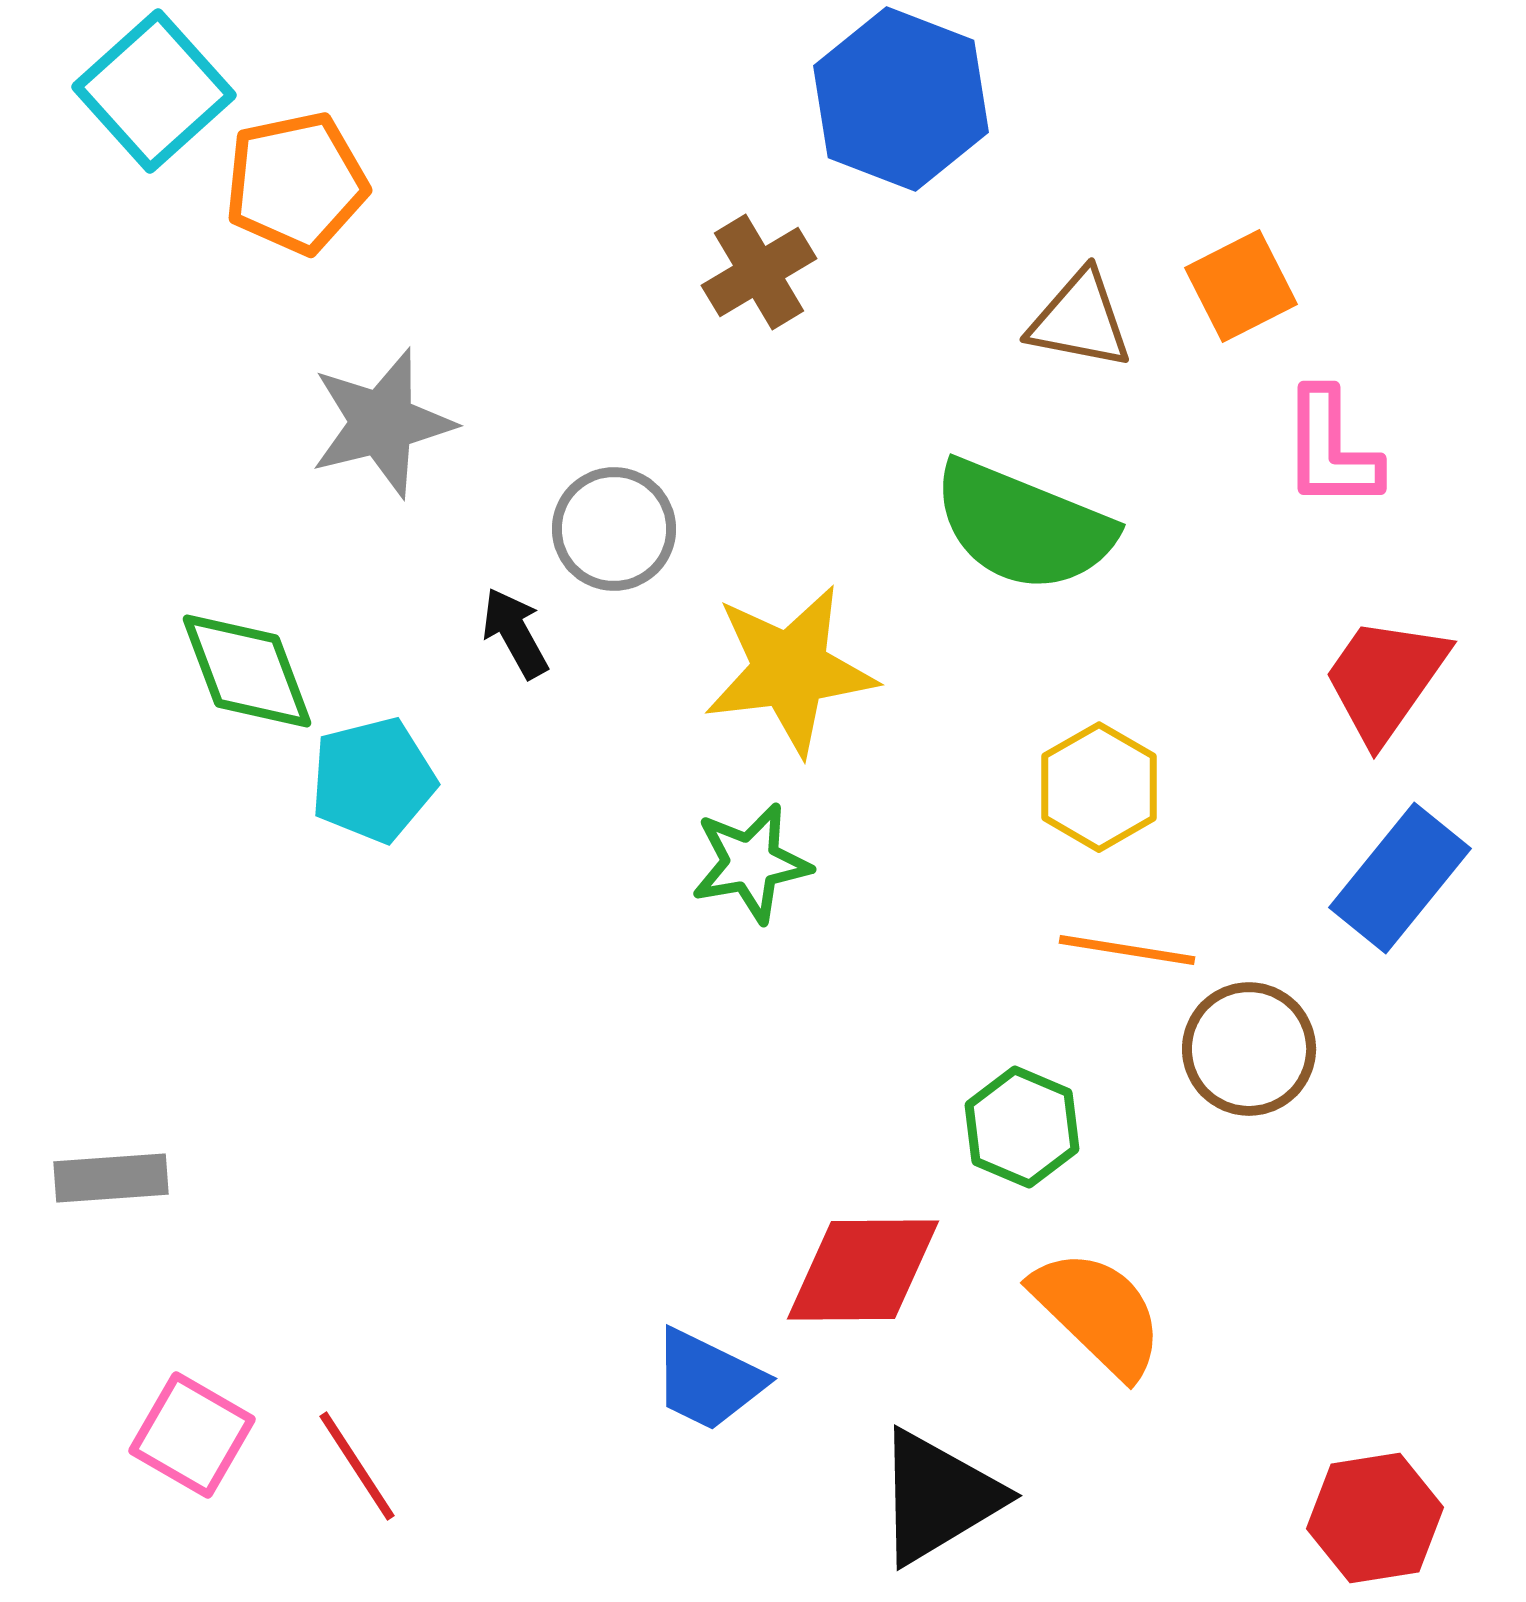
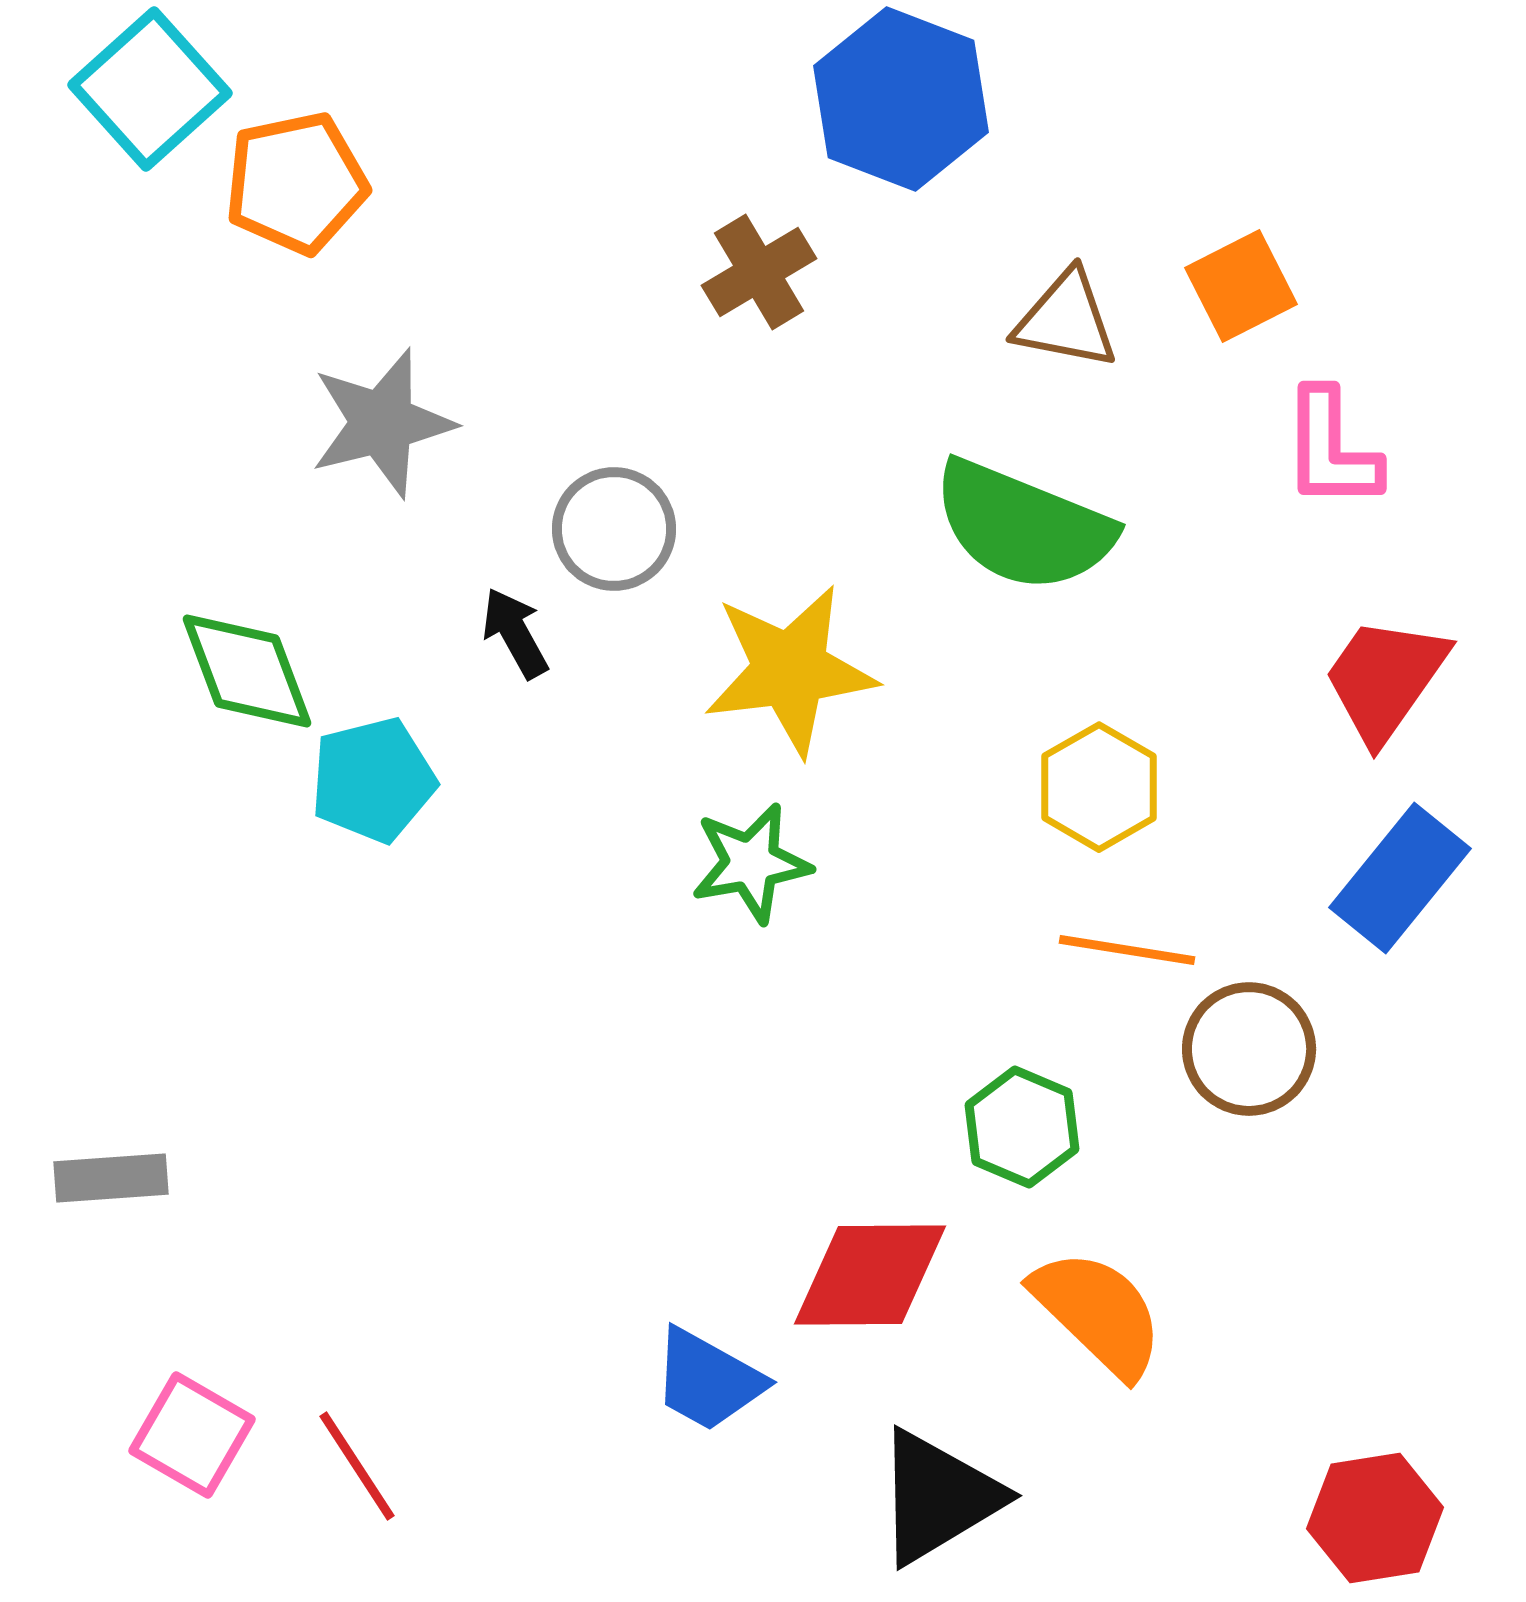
cyan square: moved 4 px left, 2 px up
brown triangle: moved 14 px left
red diamond: moved 7 px right, 5 px down
blue trapezoid: rotated 3 degrees clockwise
